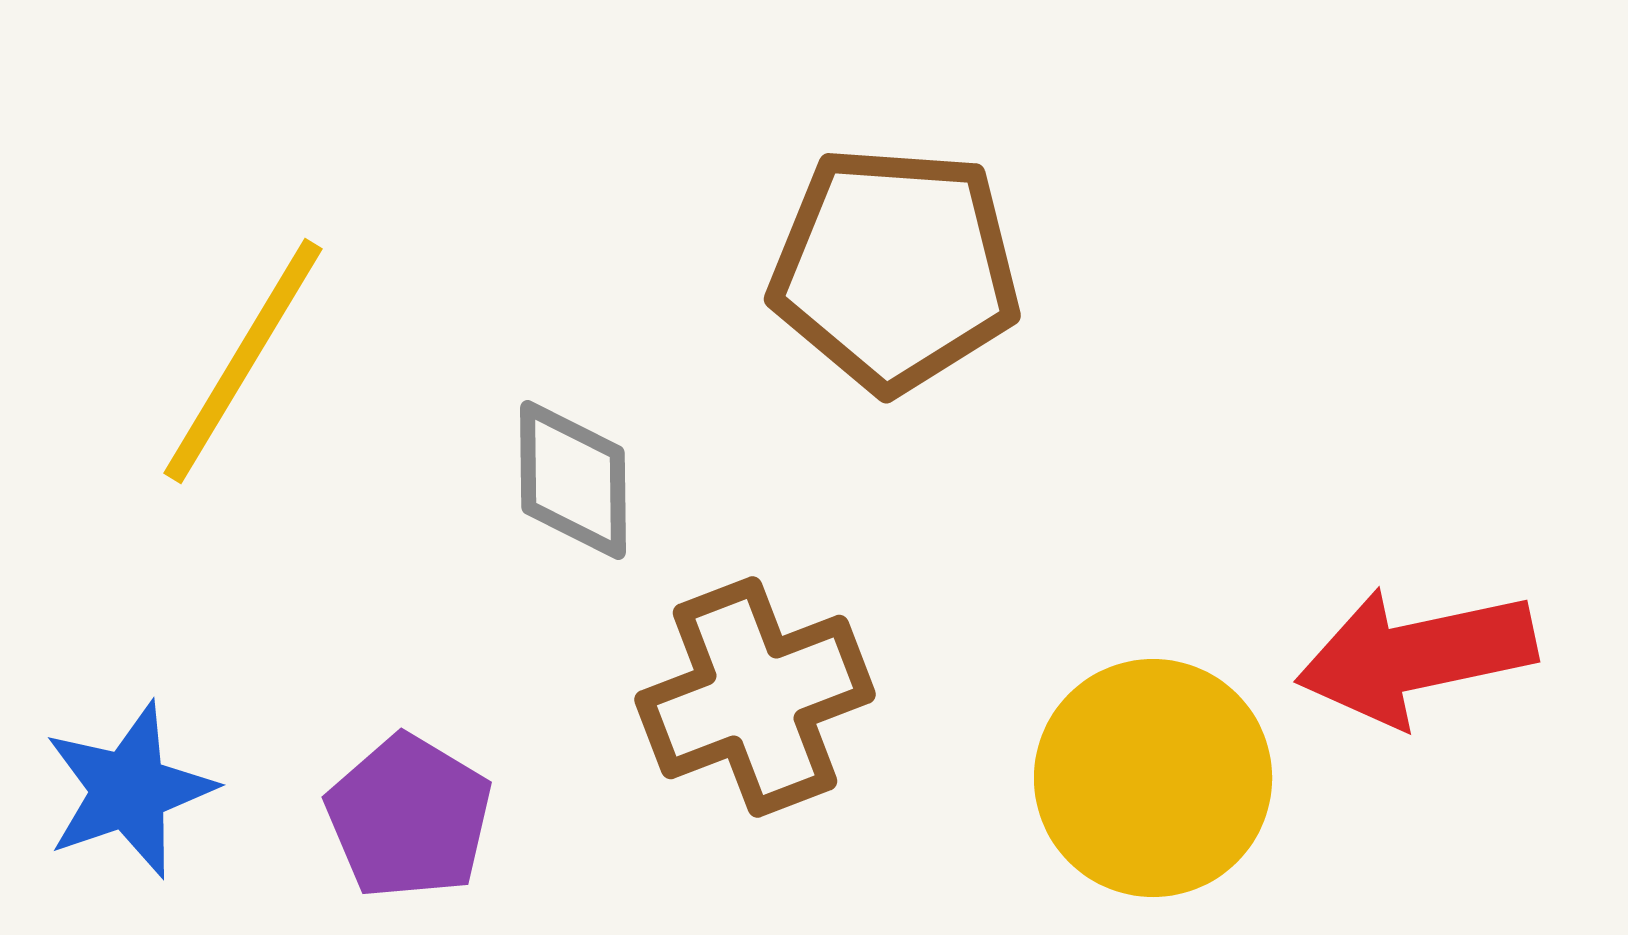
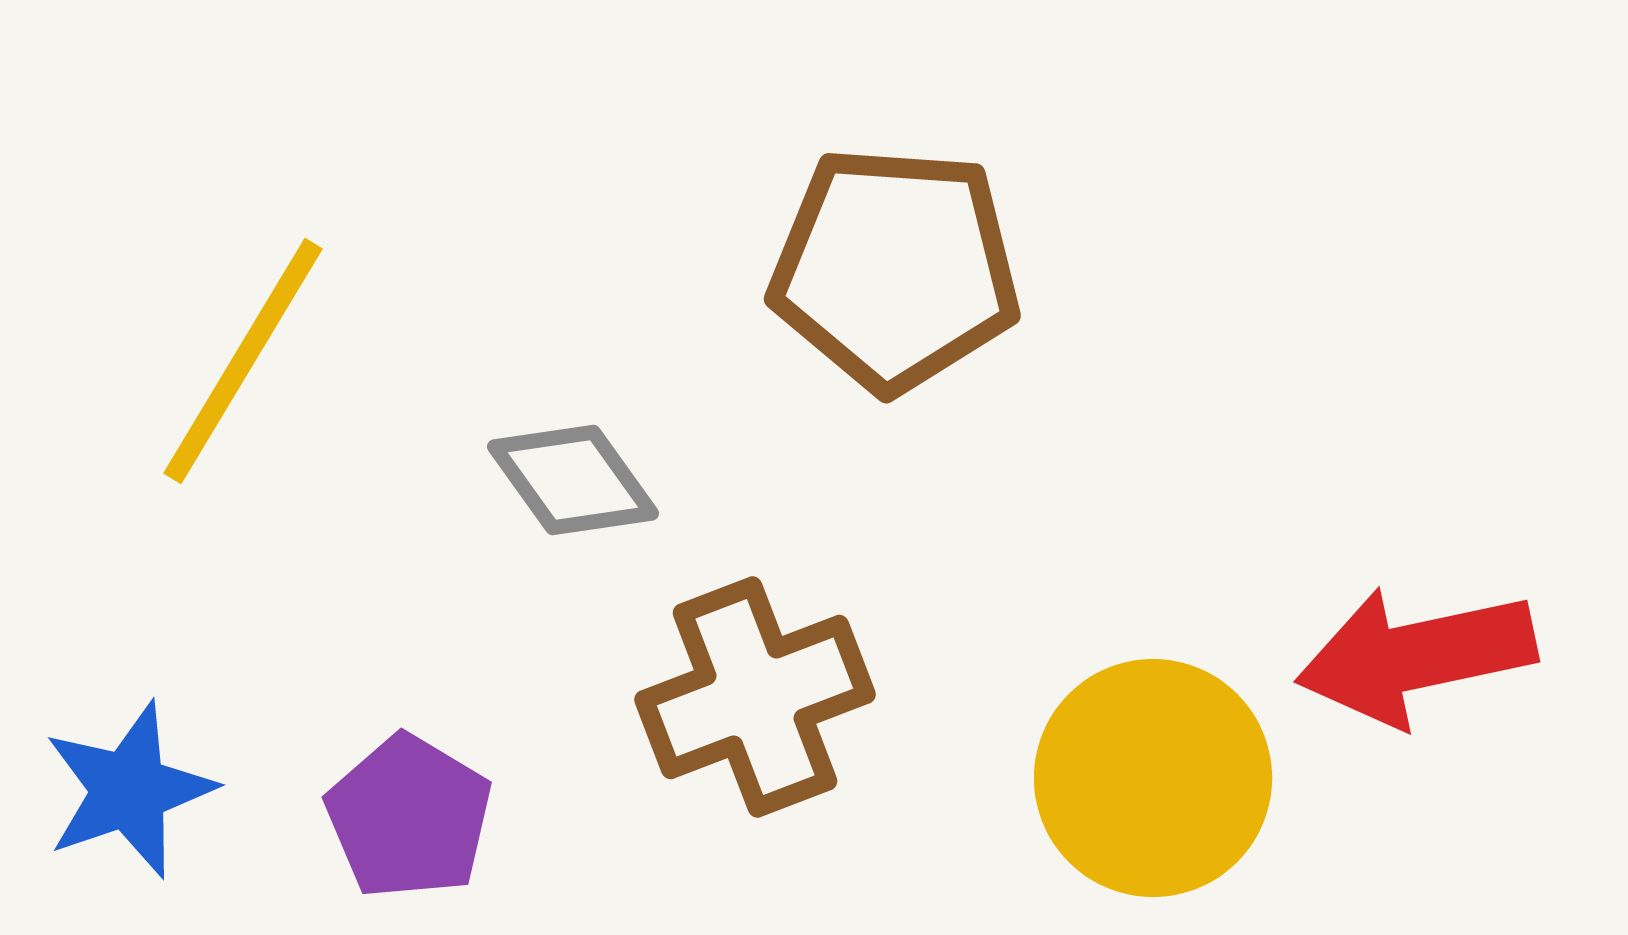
gray diamond: rotated 35 degrees counterclockwise
